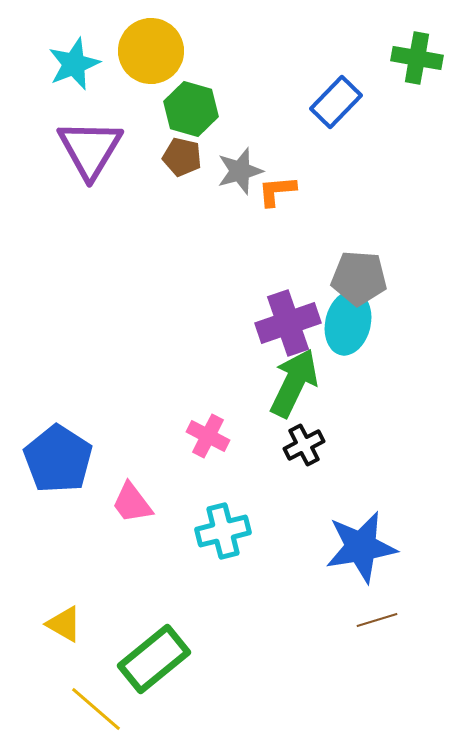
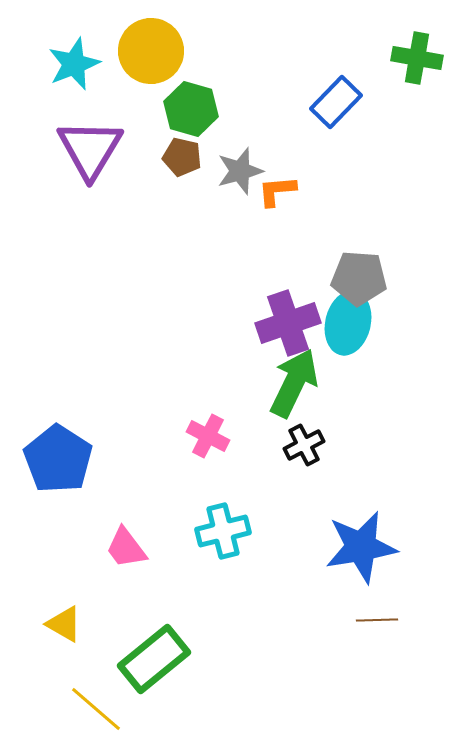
pink trapezoid: moved 6 px left, 45 px down
brown line: rotated 15 degrees clockwise
